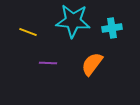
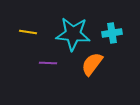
cyan star: moved 13 px down
cyan cross: moved 5 px down
yellow line: rotated 12 degrees counterclockwise
